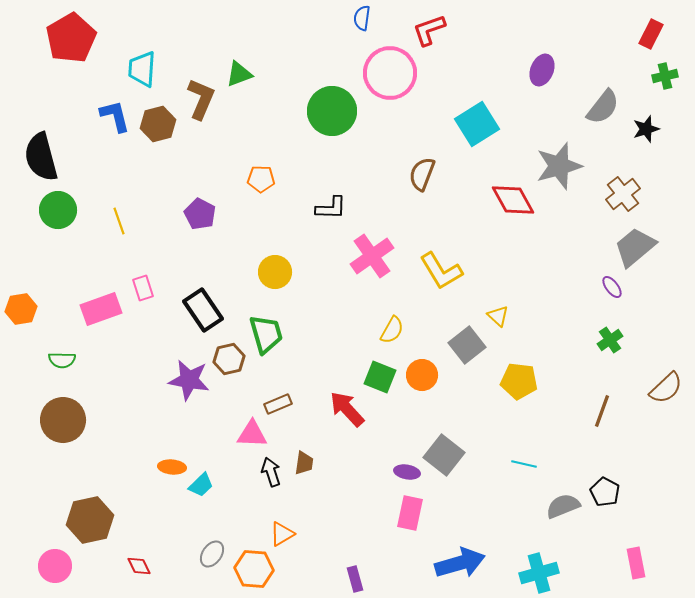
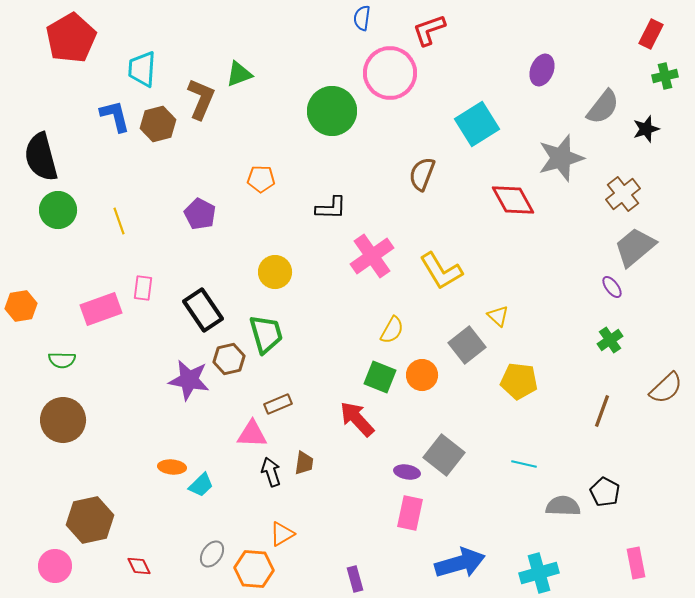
gray star at (559, 166): moved 2 px right, 8 px up
pink rectangle at (143, 288): rotated 25 degrees clockwise
orange hexagon at (21, 309): moved 3 px up
red arrow at (347, 409): moved 10 px right, 10 px down
gray semicircle at (563, 506): rotated 24 degrees clockwise
